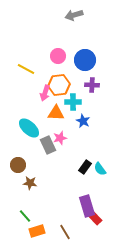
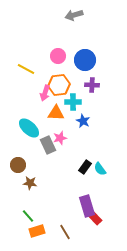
green line: moved 3 px right
